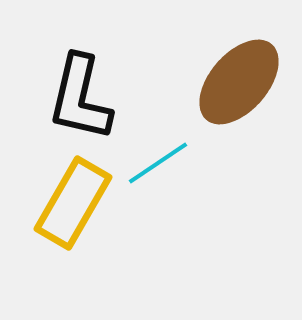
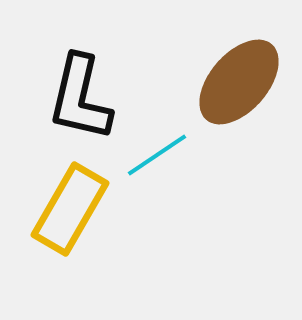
cyan line: moved 1 px left, 8 px up
yellow rectangle: moved 3 px left, 6 px down
